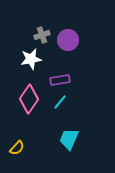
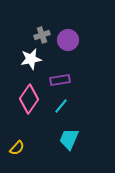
cyan line: moved 1 px right, 4 px down
